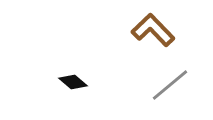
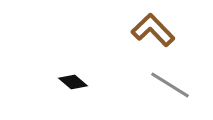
gray line: rotated 72 degrees clockwise
